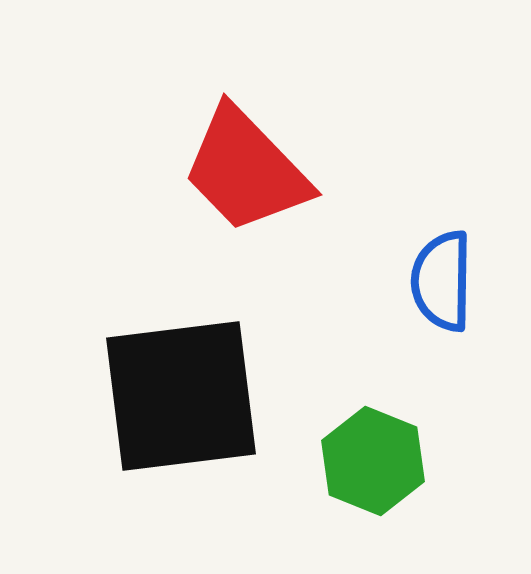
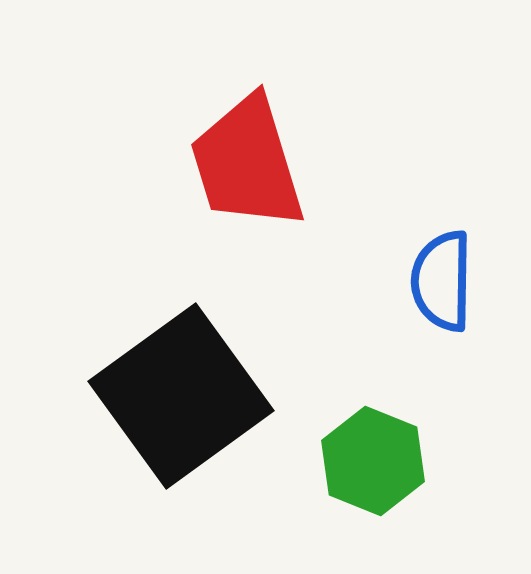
red trapezoid: moved 1 px right, 7 px up; rotated 27 degrees clockwise
black square: rotated 29 degrees counterclockwise
